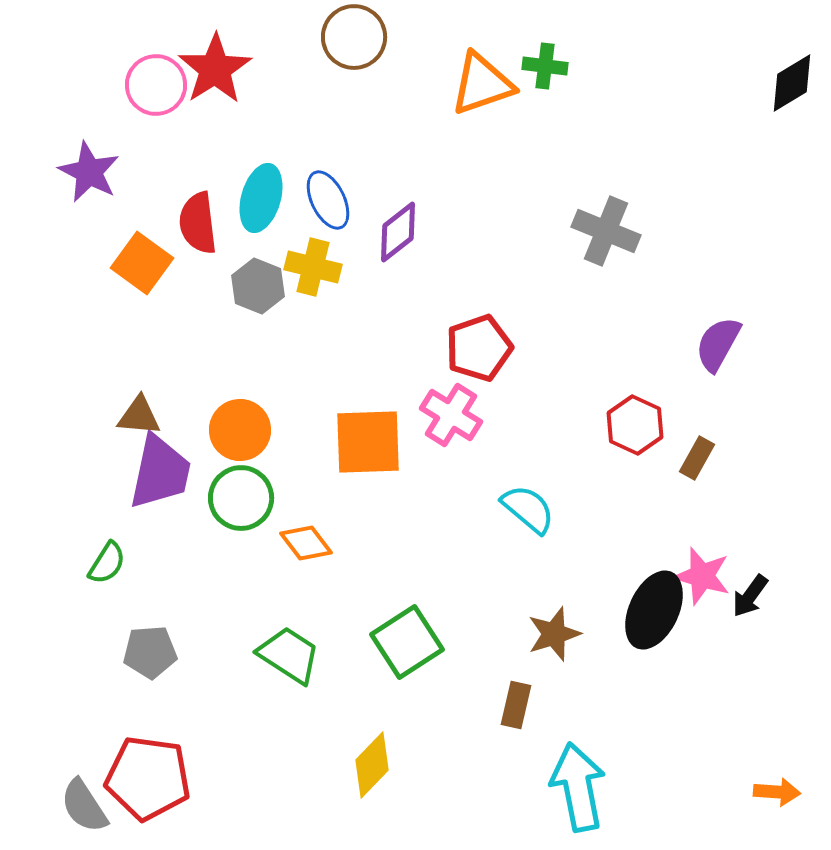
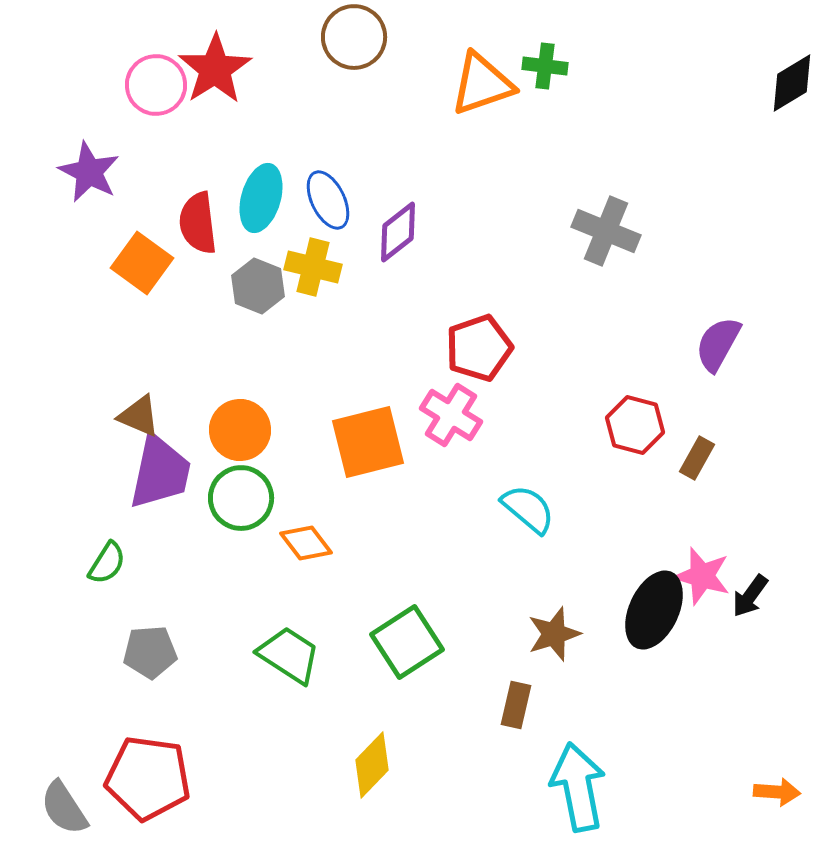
brown triangle at (139, 416): rotated 18 degrees clockwise
red hexagon at (635, 425): rotated 10 degrees counterclockwise
orange square at (368, 442): rotated 12 degrees counterclockwise
gray semicircle at (84, 806): moved 20 px left, 2 px down
